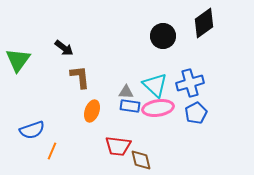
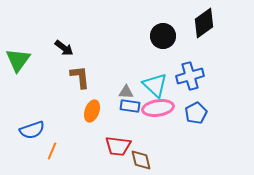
blue cross: moved 7 px up
